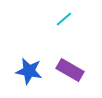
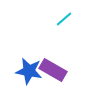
purple rectangle: moved 17 px left
